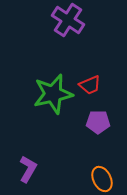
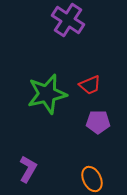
green star: moved 6 px left
orange ellipse: moved 10 px left
